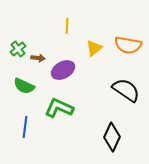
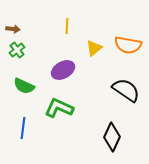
green cross: moved 1 px left, 1 px down
brown arrow: moved 25 px left, 29 px up
blue line: moved 2 px left, 1 px down
